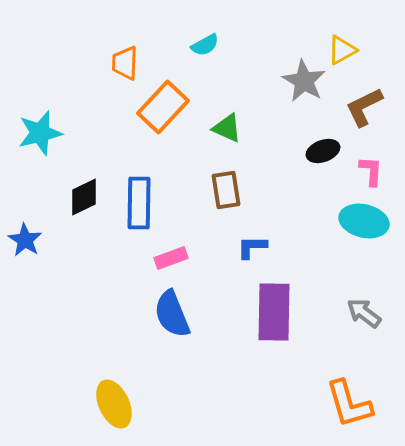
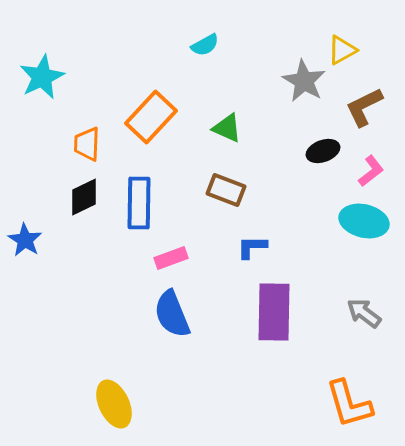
orange trapezoid: moved 38 px left, 81 px down
orange rectangle: moved 12 px left, 10 px down
cyan star: moved 2 px right, 56 px up; rotated 12 degrees counterclockwise
pink L-shape: rotated 48 degrees clockwise
brown rectangle: rotated 60 degrees counterclockwise
